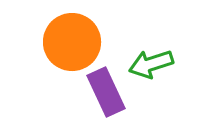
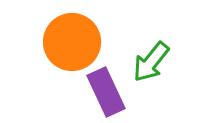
green arrow: moved 2 px up; rotated 33 degrees counterclockwise
